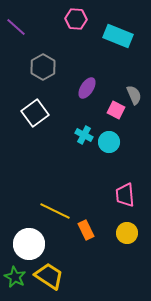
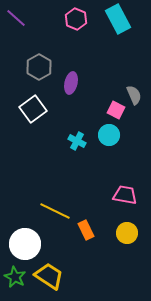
pink hexagon: rotated 20 degrees clockwise
purple line: moved 9 px up
cyan rectangle: moved 17 px up; rotated 40 degrees clockwise
gray hexagon: moved 4 px left
purple ellipse: moved 16 px left, 5 px up; rotated 20 degrees counterclockwise
white square: moved 2 px left, 4 px up
cyan cross: moved 7 px left, 6 px down
cyan circle: moved 7 px up
pink trapezoid: rotated 105 degrees clockwise
white circle: moved 4 px left
